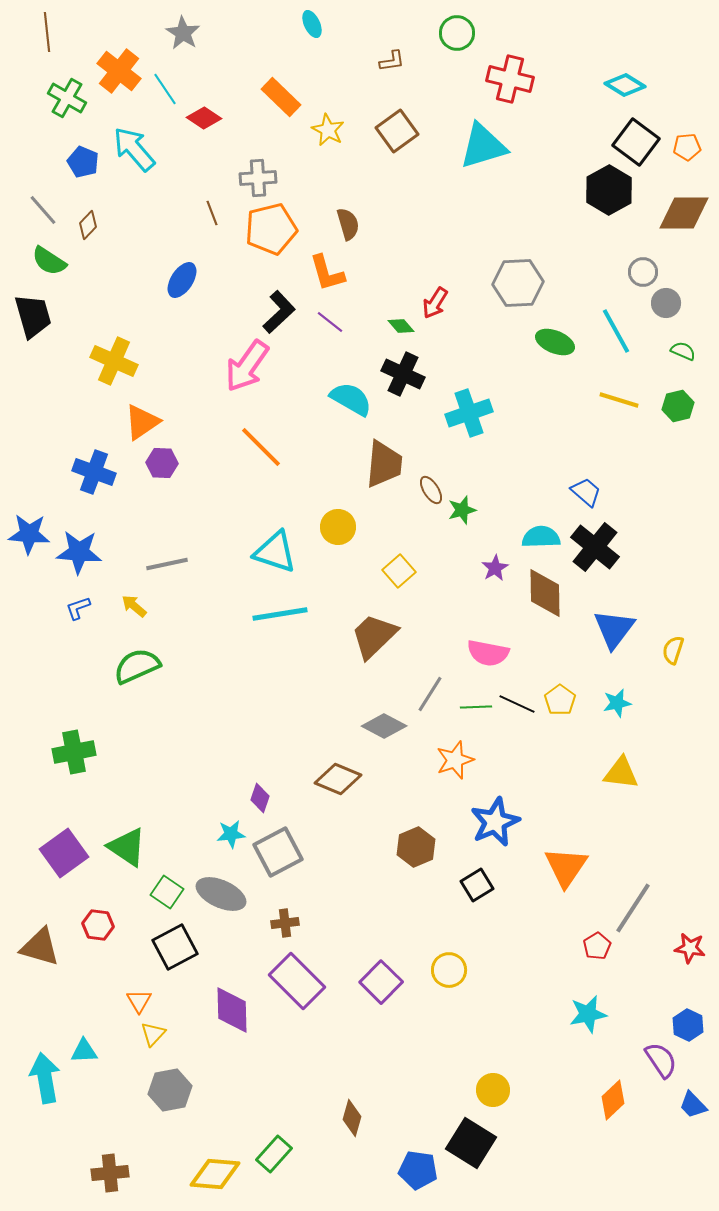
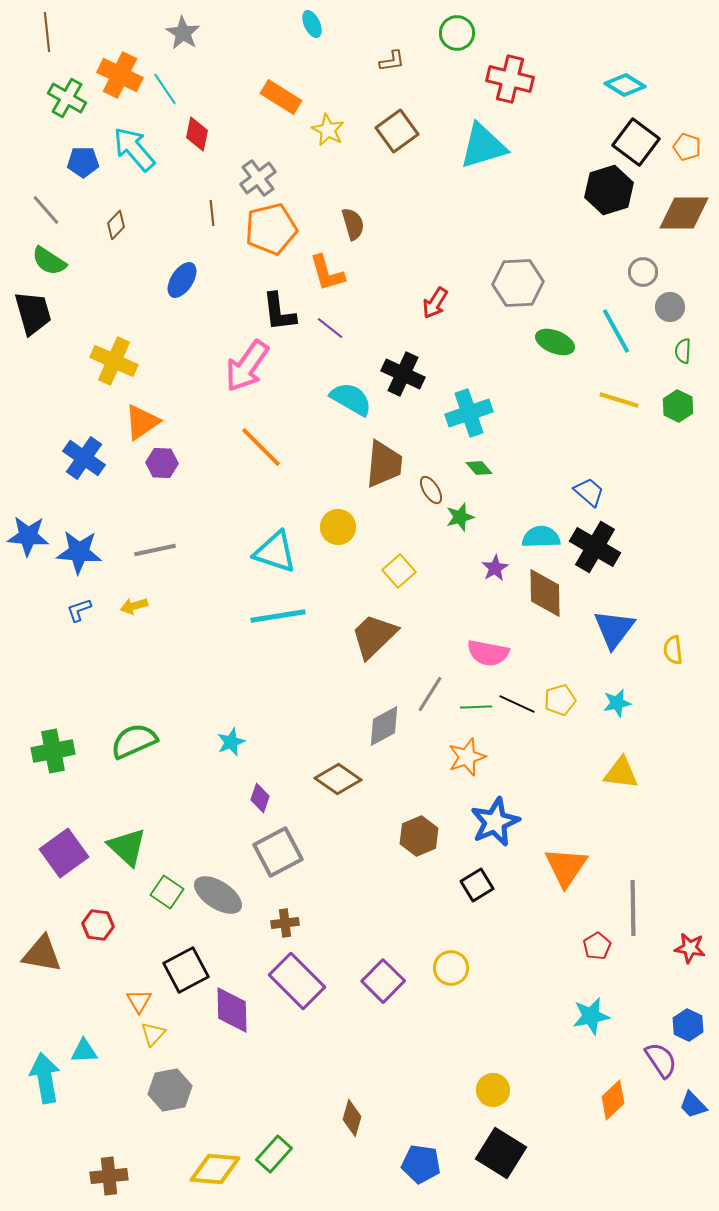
orange cross at (119, 71): moved 1 px right, 4 px down; rotated 12 degrees counterclockwise
orange rectangle at (281, 97): rotated 12 degrees counterclockwise
red diamond at (204, 118): moved 7 px left, 16 px down; rotated 68 degrees clockwise
orange pentagon at (687, 147): rotated 24 degrees clockwise
blue pentagon at (83, 162): rotated 24 degrees counterclockwise
gray cross at (258, 178): rotated 33 degrees counterclockwise
black hexagon at (609, 190): rotated 12 degrees clockwise
gray line at (43, 210): moved 3 px right
brown line at (212, 213): rotated 15 degrees clockwise
brown semicircle at (348, 224): moved 5 px right
brown diamond at (88, 225): moved 28 px right
gray circle at (666, 303): moved 4 px right, 4 px down
black L-shape at (279, 312): rotated 126 degrees clockwise
black trapezoid at (33, 316): moved 3 px up
purple line at (330, 322): moved 6 px down
green diamond at (401, 326): moved 78 px right, 142 px down
green semicircle at (683, 351): rotated 110 degrees counterclockwise
green hexagon at (678, 406): rotated 20 degrees counterclockwise
blue cross at (94, 472): moved 10 px left, 14 px up; rotated 15 degrees clockwise
blue trapezoid at (586, 492): moved 3 px right
green star at (462, 510): moved 2 px left, 7 px down
blue star at (29, 534): moved 1 px left, 2 px down
black cross at (595, 547): rotated 9 degrees counterclockwise
gray line at (167, 564): moved 12 px left, 14 px up
yellow arrow at (134, 606): rotated 56 degrees counterclockwise
blue L-shape at (78, 608): moved 1 px right, 2 px down
cyan line at (280, 614): moved 2 px left, 2 px down
yellow semicircle at (673, 650): rotated 24 degrees counterclockwise
green semicircle at (137, 666): moved 3 px left, 75 px down
yellow pentagon at (560, 700): rotated 20 degrees clockwise
gray diamond at (384, 726): rotated 57 degrees counterclockwise
green cross at (74, 752): moved 21 px left, 1 px up
orange star at (455, 760): moved 12 px right, 3 px up
brown diamond at (338, 779): rotated 12 degrees clockwise
cyan star at (231, 834): moved 92 px up; rotated 16 degrees counterclockwise
green triangle at (127, 847): rotated 9 degrees clockwise
brown hexagon at (416, 847): moved 3 px right, 11 px up
gray ellipse at (221, 894): moved 3 px left, 1 px down; rotated 9 degrees clockwise
gray line at (633, 908): rotated 34 degrees counterclockwise
brown triangle at (40, 947): moved 2 px right, 7 px down; rotated 6 degrees counterclockwise
black square at (175, 947): moved 11 px right, 23 px down
yellow circle at (449, 970): moved 2 px right, 2 px up
purple square at (381, 982): moved 2 px right, 1 px up
cyan star at (588, 1014): moved 3 px right, 2 px down
black square at (471, 1143): moved 30 px right, 10 px down
blue pentagon at (418, 1170): moved 3 px right, 6 px up
brown cross at (110, 1173): moved 1 px left, 3 px down
yellow diamond at (215, 1174): moved 5 px up
